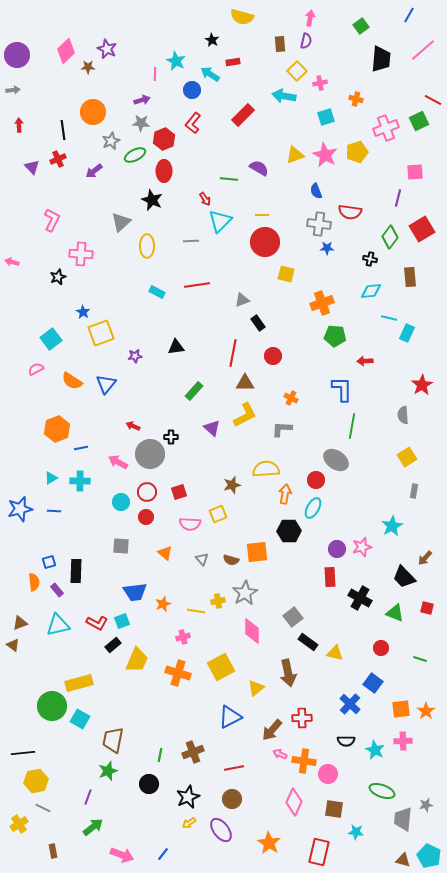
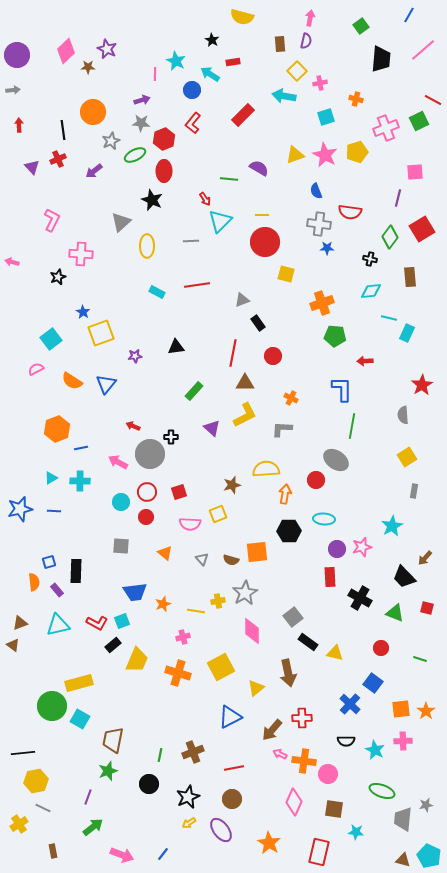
cyan ellipse at (313, 508): moved 11 px right, 11 px down; rotated 65 degrees clockwise
